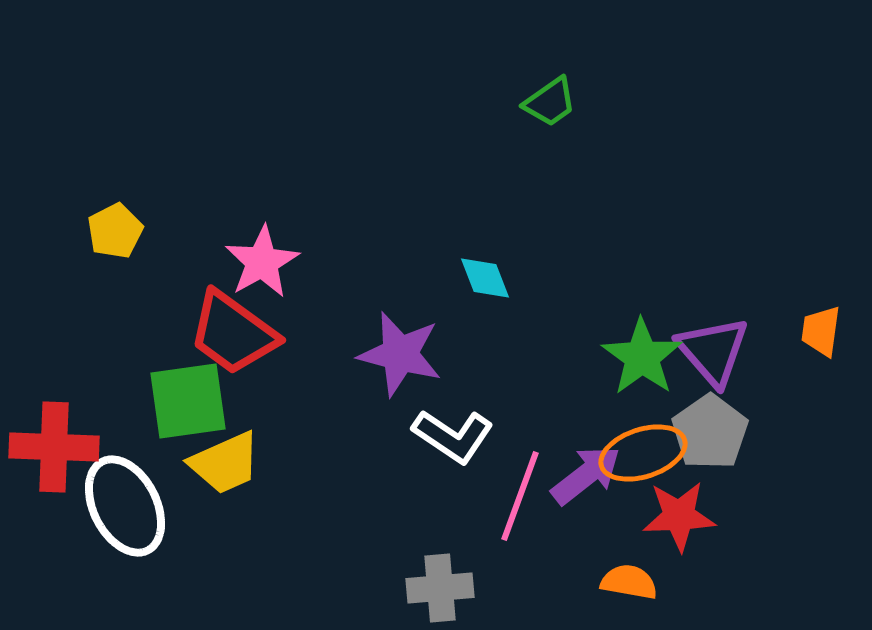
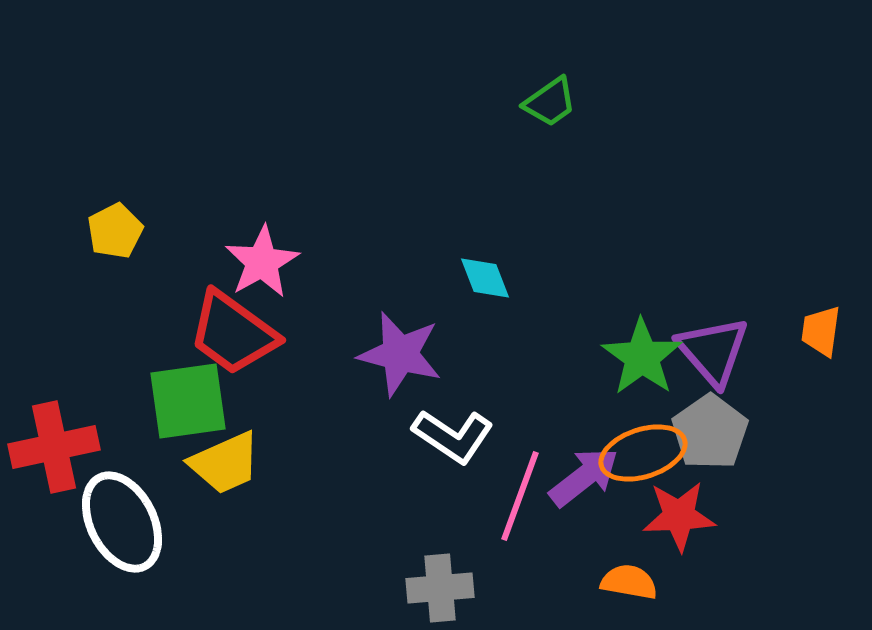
red cross: rotated 14 degrees counterclockwise
purple arrow: moved 2 px left, 2 px down
white ellipse: moved 3 px left, 16 px down
